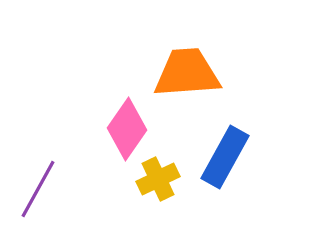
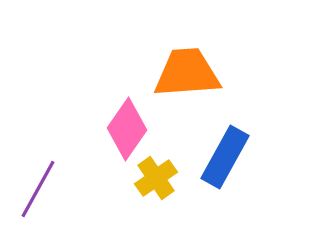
yellow cross: moved 2 px left, 1 px up; rotated 9 degrees counterclockwise
